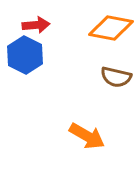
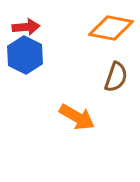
red arrow: moved 10 px left, 2 px down
brown semicircle: rotated 84 degrees counterclockwise
orange arrow: moved 10 px left, 19 px up
